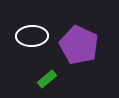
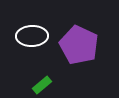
green rectangle: moved 5 px left, 6 px down
